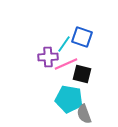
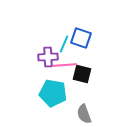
blue square: moved 1 px left, 1 px down
cyan line: rotated 12 degrees counterclockwise
pink line: moved 1 px left, 1 px down; rotated 20 degrees clockwise
cyan pentagon: moved 16 px left, 6 px up
